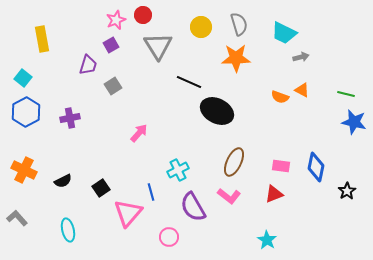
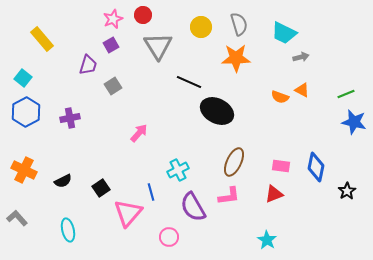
pink star: moved 3 px left, 1 px up
yellow rectangle: rotated 30 degrees counterclockwise
green line: rotated 36 degrees counterclockwise
pink L-shape: rotated 45 degrees counterclockwise
